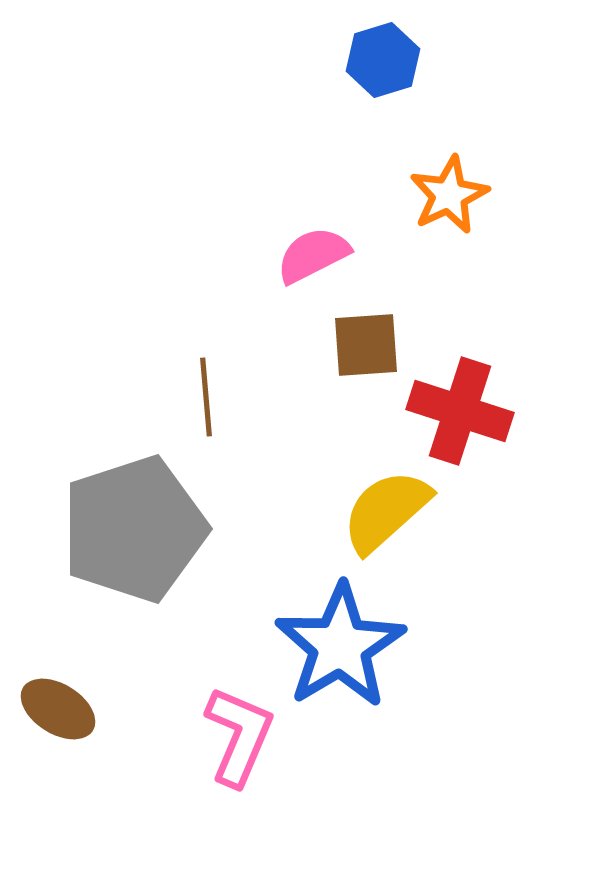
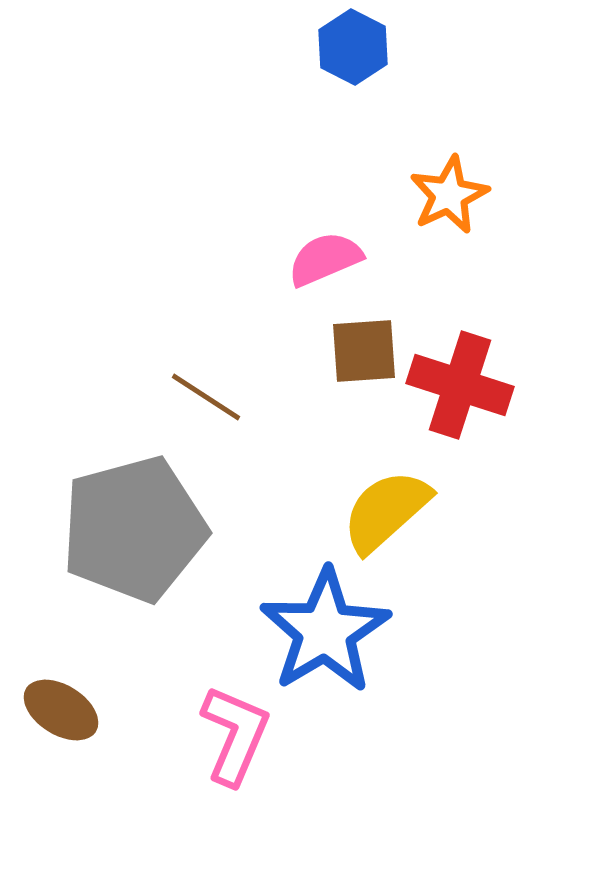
blue hexagon: moved 30 px left, 13 px up; rotated 16 degrees counterclockwise
pink semicircle: moved 12 px right, 4 px down; rotated 4 degrees clockwise
brown square: moved 2 px left, 6 px down
brown line: rotated 52 degrees counterclockwise
red cross: moved 26 px up
gray pentagon: rotated 3 degrees clockwise
blue star: moved 15 px left, 15 px up
brown ellipse: moved 3 px right, 1 px down
pink L-shape: moved 4 px left, 1 px up
